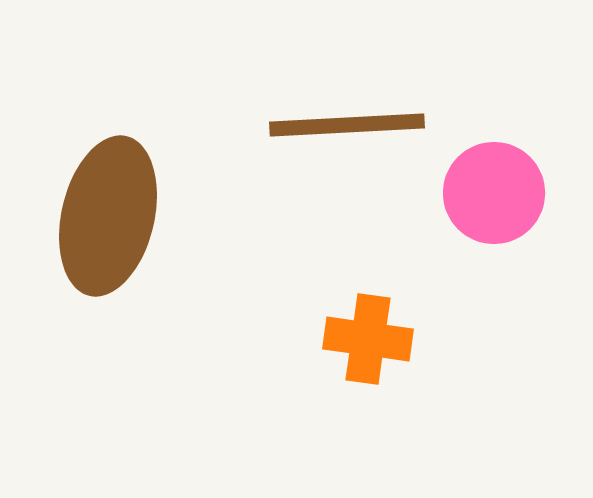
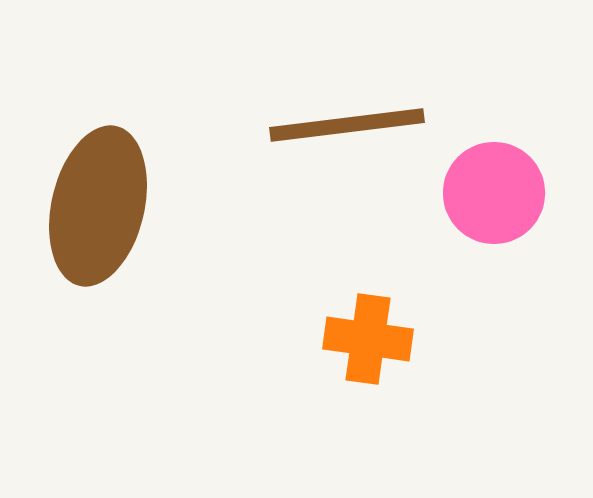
brown line: rotated 4 degrees counterclockwise
brown ellipse: moved 10 px left, 10 px up
